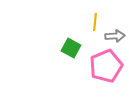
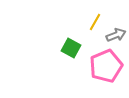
yellow line: rotated 24 degrees clockwise
gray arrow: moved 1 px right, 1 px up; rotated 18 degrees counterclockwise
